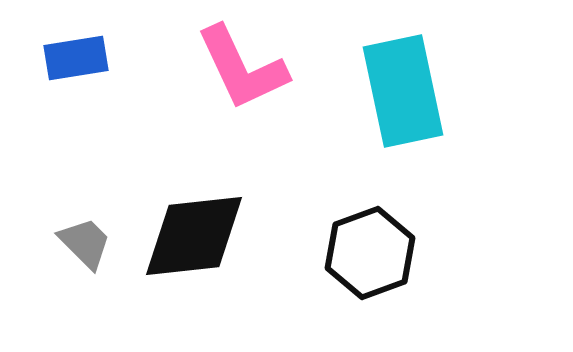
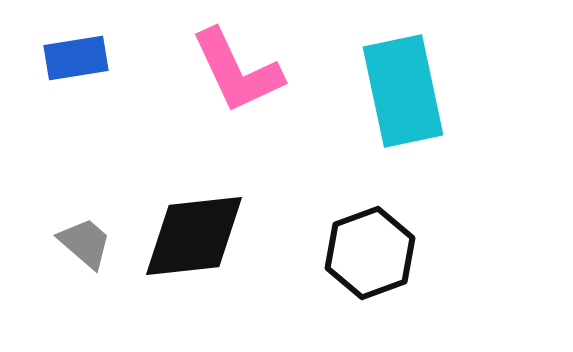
pink L-shape: moved 5 px left, 3 px down
gray trapezoid: rotated 4 degrees counterclockwise
